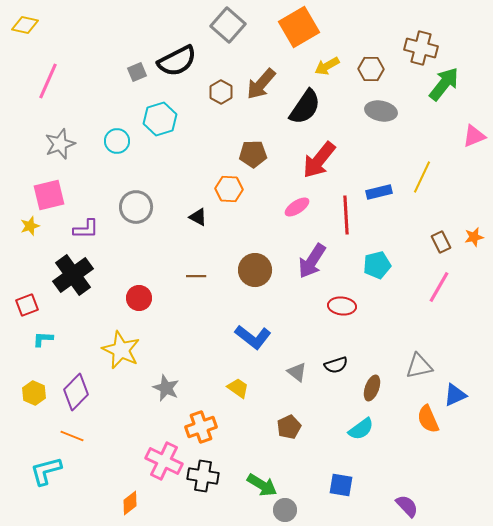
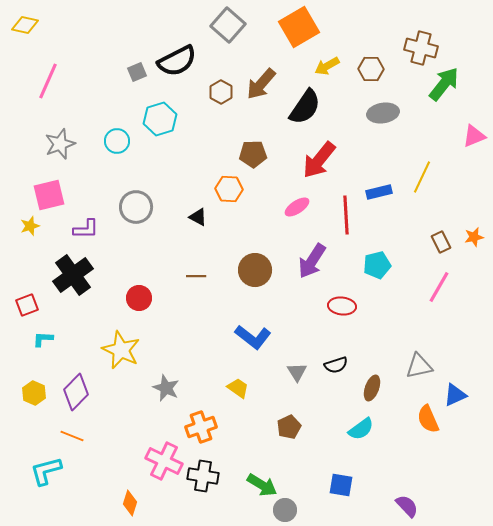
gray ellipse at (381, 111): moved 2 px right, 2 px down; rotated 20 degrees counterclockwise
gray triangle at (297, 372): rotated 20 degrees clockwise
orange diamond at (130, 503): rotated 35 degrees counterclockwise
